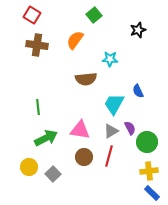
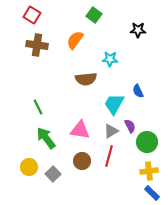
green square: rotated 14 degrees counterclockwise
black star: rotated 21 degrees clockwise
green line: rotated 21 degrees counterclockwise
purple semicircle: moved 2 px up
green arrow: rotated 100 degrees counterclockwise
brown circle: moved 2 px left, 4 px down
